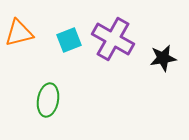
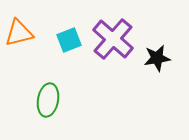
purple cross: rotated 12 degrees clockwise
black star: moved 6 px left
